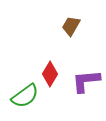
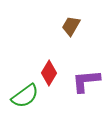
red diamond: moved 1 px left, 1 px up
